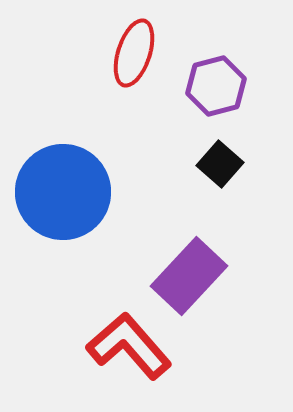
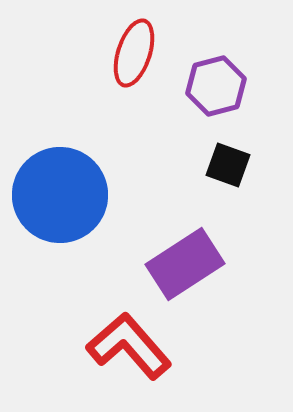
black square: moved 8 px right, 1 px down; rotated 21 degrees counterclockwise
blue circle: moved 3 px left, 3 px down
purple rectangle: moved 4 px left, 12 px up; rotated 14 degrees clockwise
